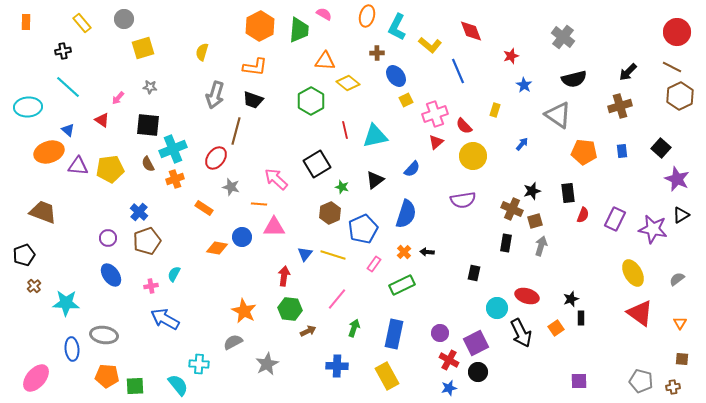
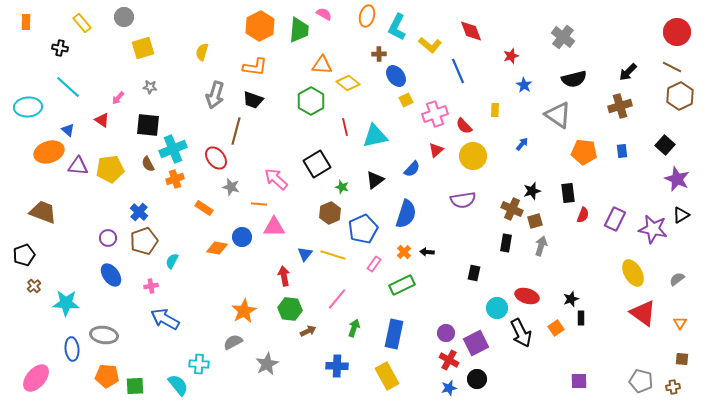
gray circle at (124, 19): moved 2 px up
black cross at (63, 51): moved 3 px left, 3 px up; rotated 21 degrees clockwise
brown cross at (377, 53): moved 2 px right, 1 px down
orange triangle at (325, 61): moved 3 px left, 4 px down
yellow rectangle at (495, 110): rotated 16 degrees counterclockwise
red line at (345, 130): moved 3 px up
red triangle at (436, 142): moved 8 px down
black square at (661, 148): moved 4 px right, 3 px up
red ellipse at (216, 158): rotated 75 degrees counterclockwise
brown pentagon at (147, 241): moved 3 px left
cyan semicircle at (174, 274): moved 2 px left, 13 px up
red arrow at (284, 276): rotated 18 degrees counterclockwise
orange star at (244, 311): rotated 15 degrees clockwise
red triangle at (640, 313): moved 3 px right
purple circle at (440, 333): moved 6 px right
black circle at (478, 372): moved 1 px left, 7 px down
